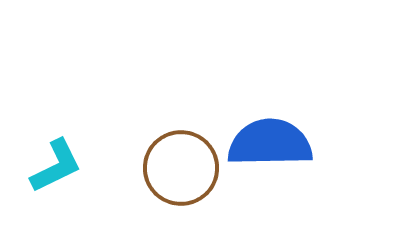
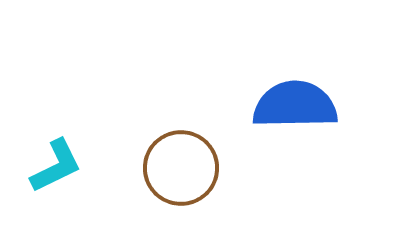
blue semicircle: moved 25 px right, 38 px up
